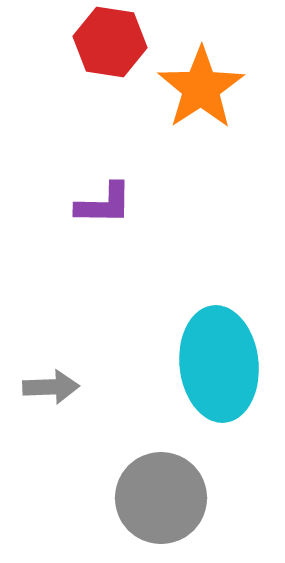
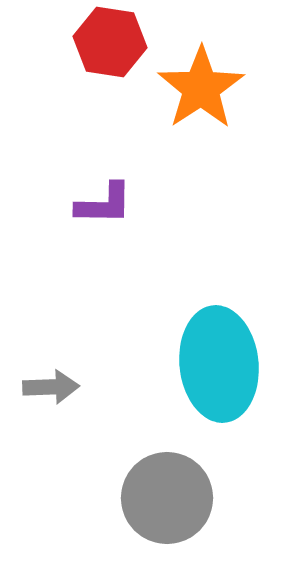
gray circle: moved 6 px right
